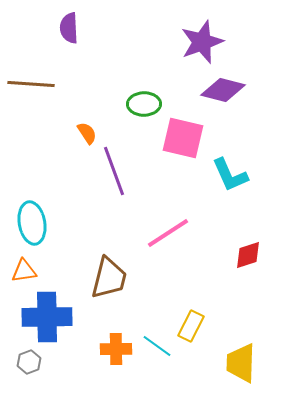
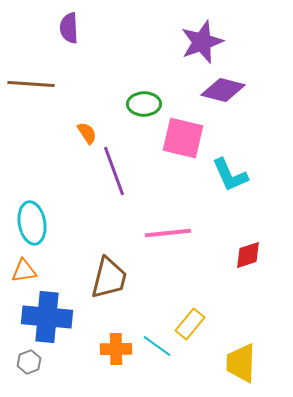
pink line: rotated 27 degrees clockwise
blue cross: rotated 6 degrees clockwise
yellow rectangle: moved 1 px left, 2 px up; rotated 12 degrees clockwise
